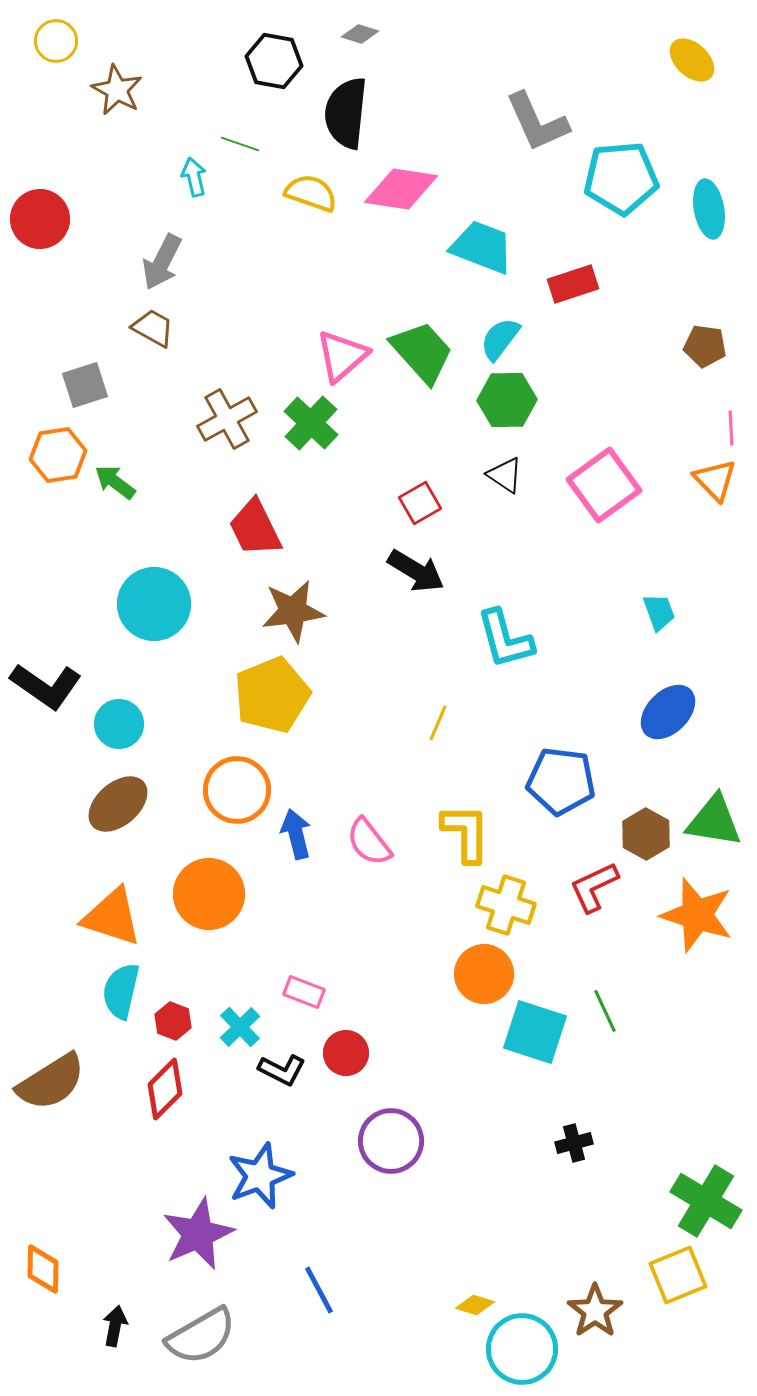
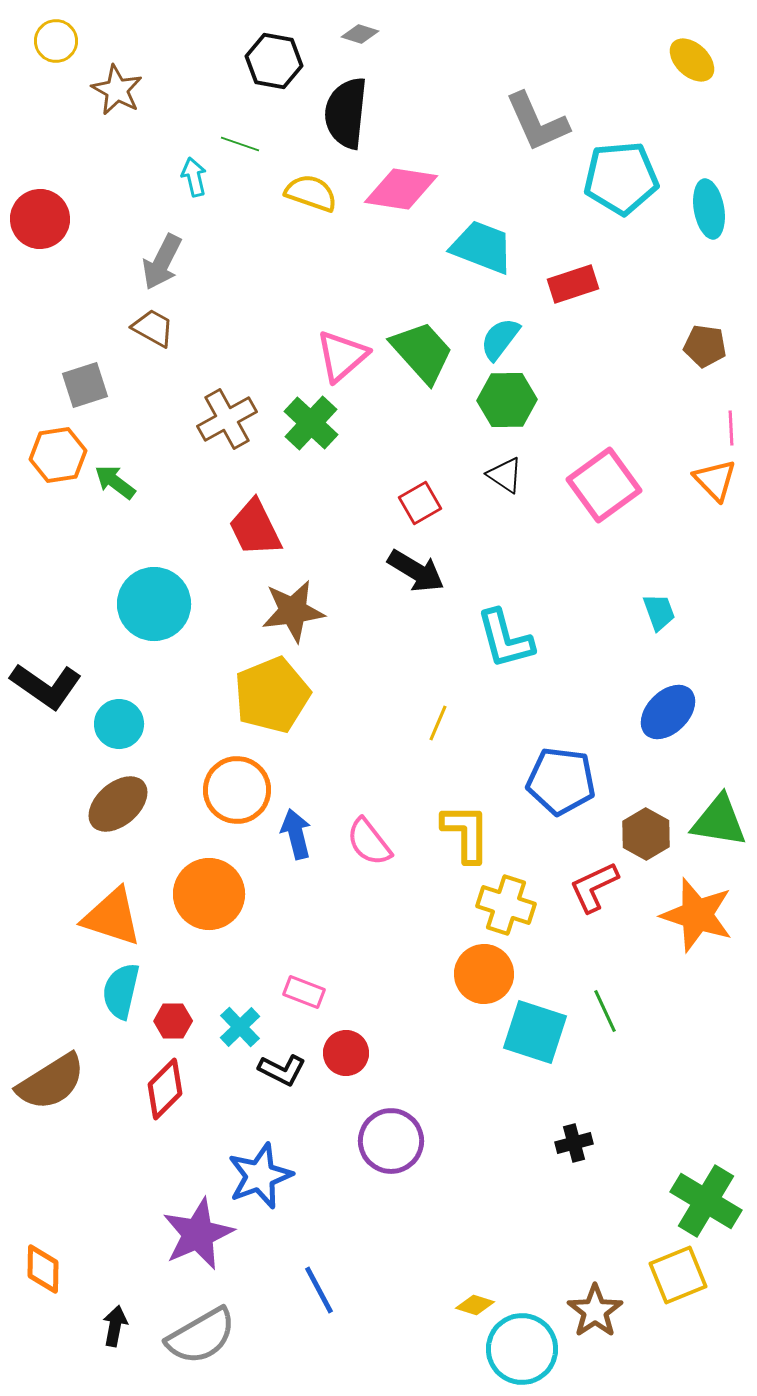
green triangle at (714, 821): moved 5 px right
red hexagon at (173, 1021): rotated 21 degrees counterclockwise
